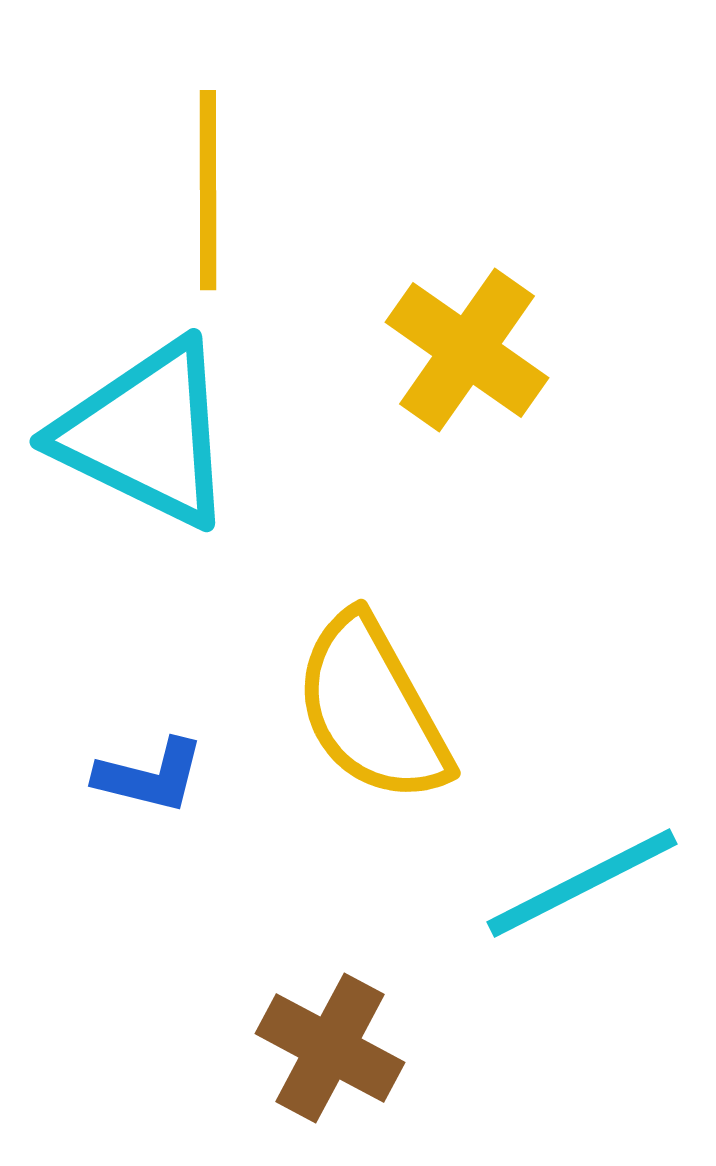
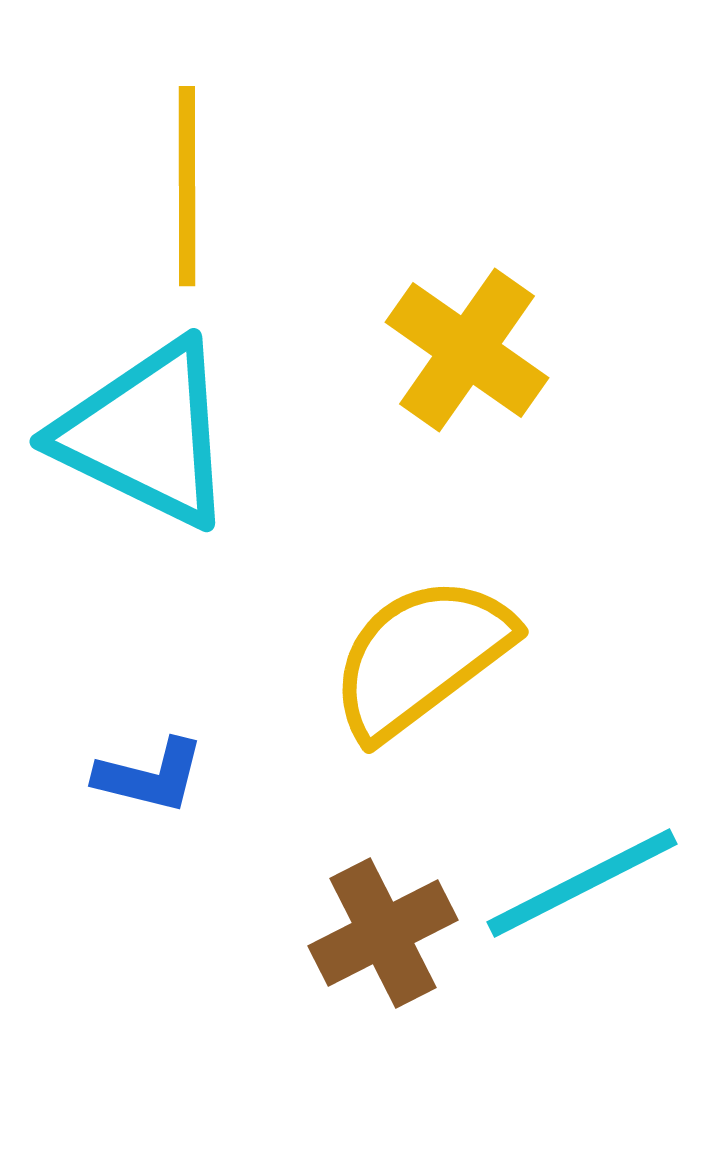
yellow line: moved 21 px left, 4 px up
yellow semicircle: moved 49 px right, 52 px up; rotated 82 degrees clockwise
brown cross: moved 53 px right, 115 px up; rotated 35 degrees clockwise
